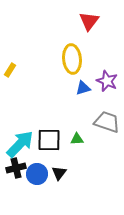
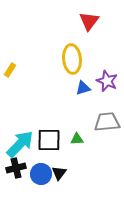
gray trapezoid: rotated 24 degrees counterclockwise
blue circle: moved 4 px right
